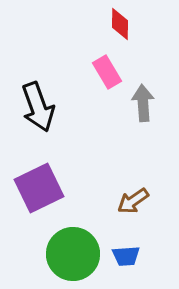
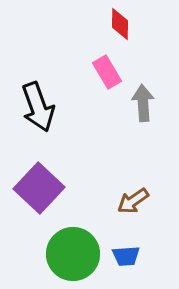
purple square: rotated 21 degrees counterclockwise
